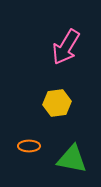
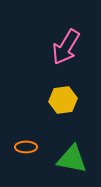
yellow hexagon: moved 6 px right, 3 px up
orange ellipse: moved 3 px left, 1 px down
